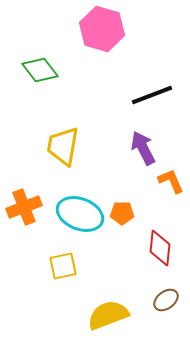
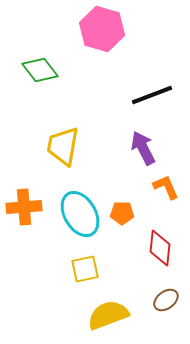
orange L-shape: moved 5 px left, 6 px down
orange cross: rotated 16 degrees clockwise
cyan ellipse: rotated 39 degrees clockwise
yellow square: moved 22 px right, 3 px down
